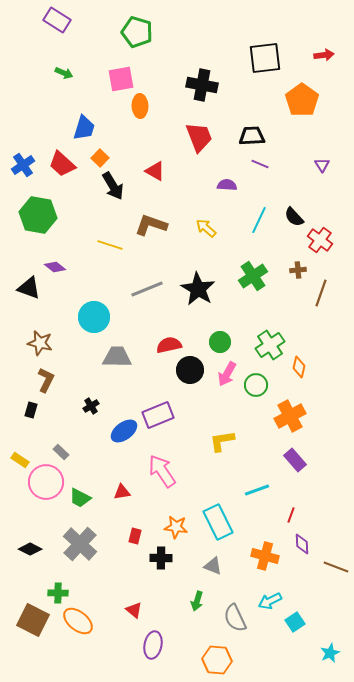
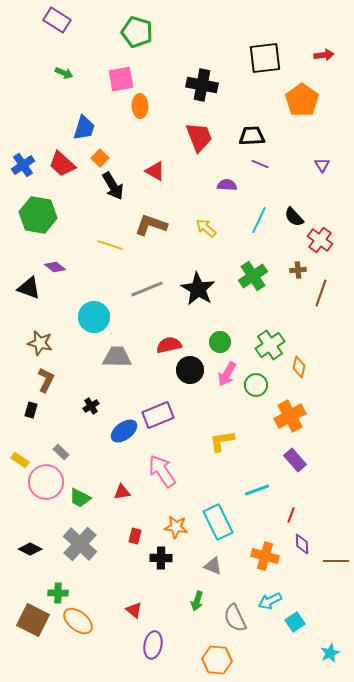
brown line at (336, 567): moved 6 px up; rotated 20 degrees counterclockwise
